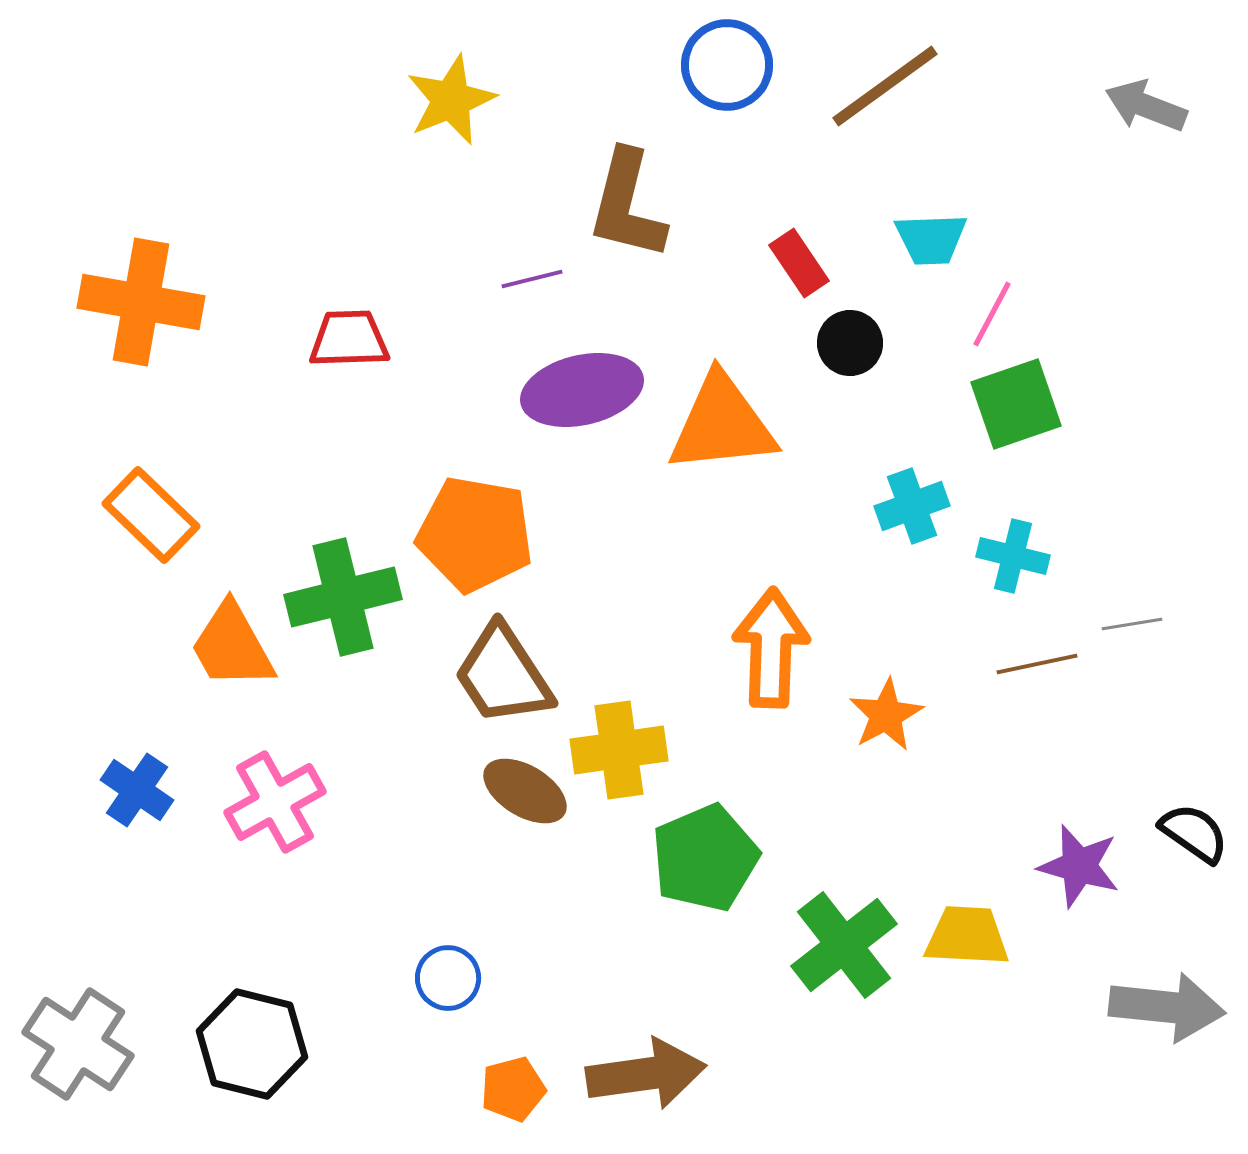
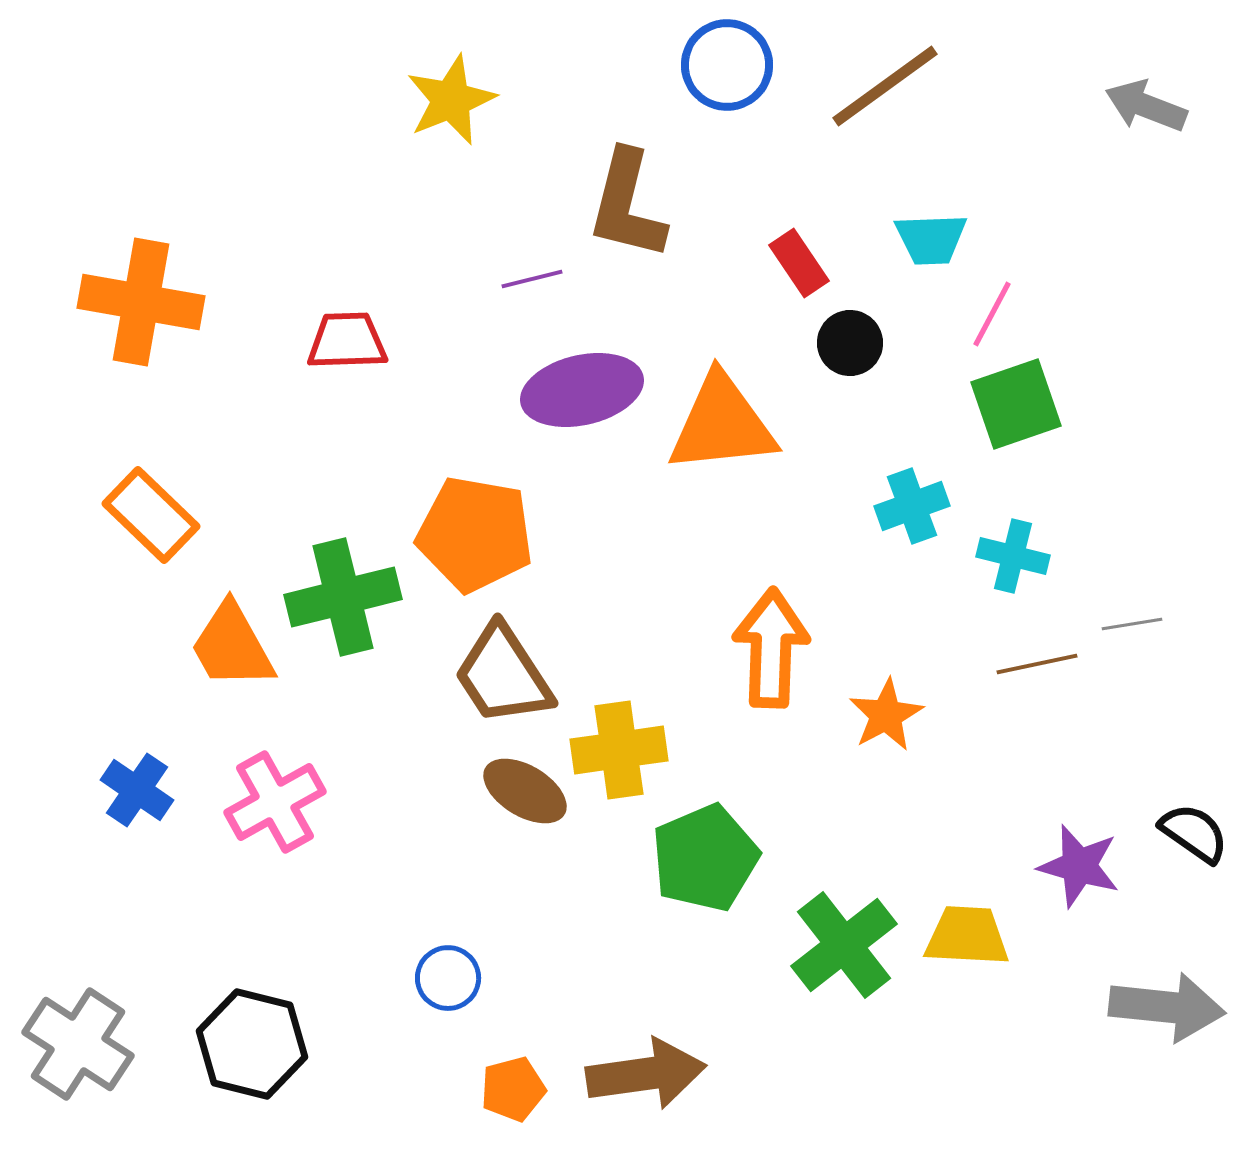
red trapezoid at (349, 339): moved 2 px left, 2 px down
